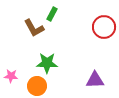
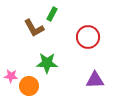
red circle: moved 16 px left, 10 px down
orange circle: moved 8 px left
